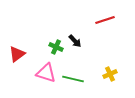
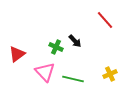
red line: rotated 66 degrees clockwise
pink triangle: moved 1 px left, 1 px up; rotated 30 degrees clockwise
